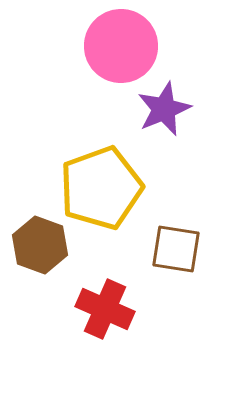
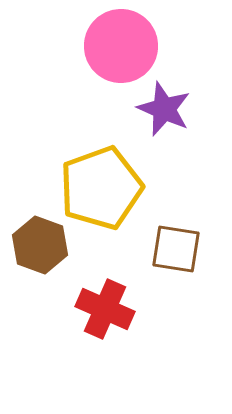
purple star: rotated 26 degrees counterclockwise
